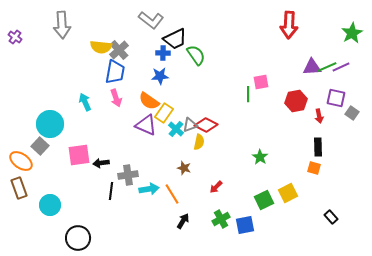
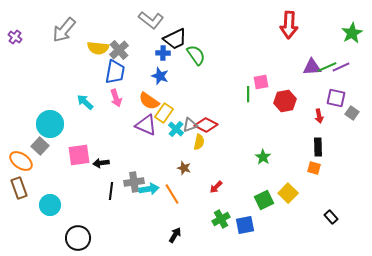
gray arrow at (62, 25): moved 2 px right, 5 px down; rotated 44 degrees clockwise
yellow semicircle at (101, 47): moved 3 px left, 1 px down
blue star at (160, 76): rotated 24 degrees clockwise
red hexagon at (296, 101): moved 11 px left
cyan arrow at (85, 102): rotated 24 degrees counterclockwise
green star at (260, 157): moved 3 px right
gray cross at (128, 175): moved 6 px right, 7 px down
yellow square at (288, 193): rotated 18 degrees counterclockwise
black arrow at (183, 221): moved 8 px left, 14 px down
